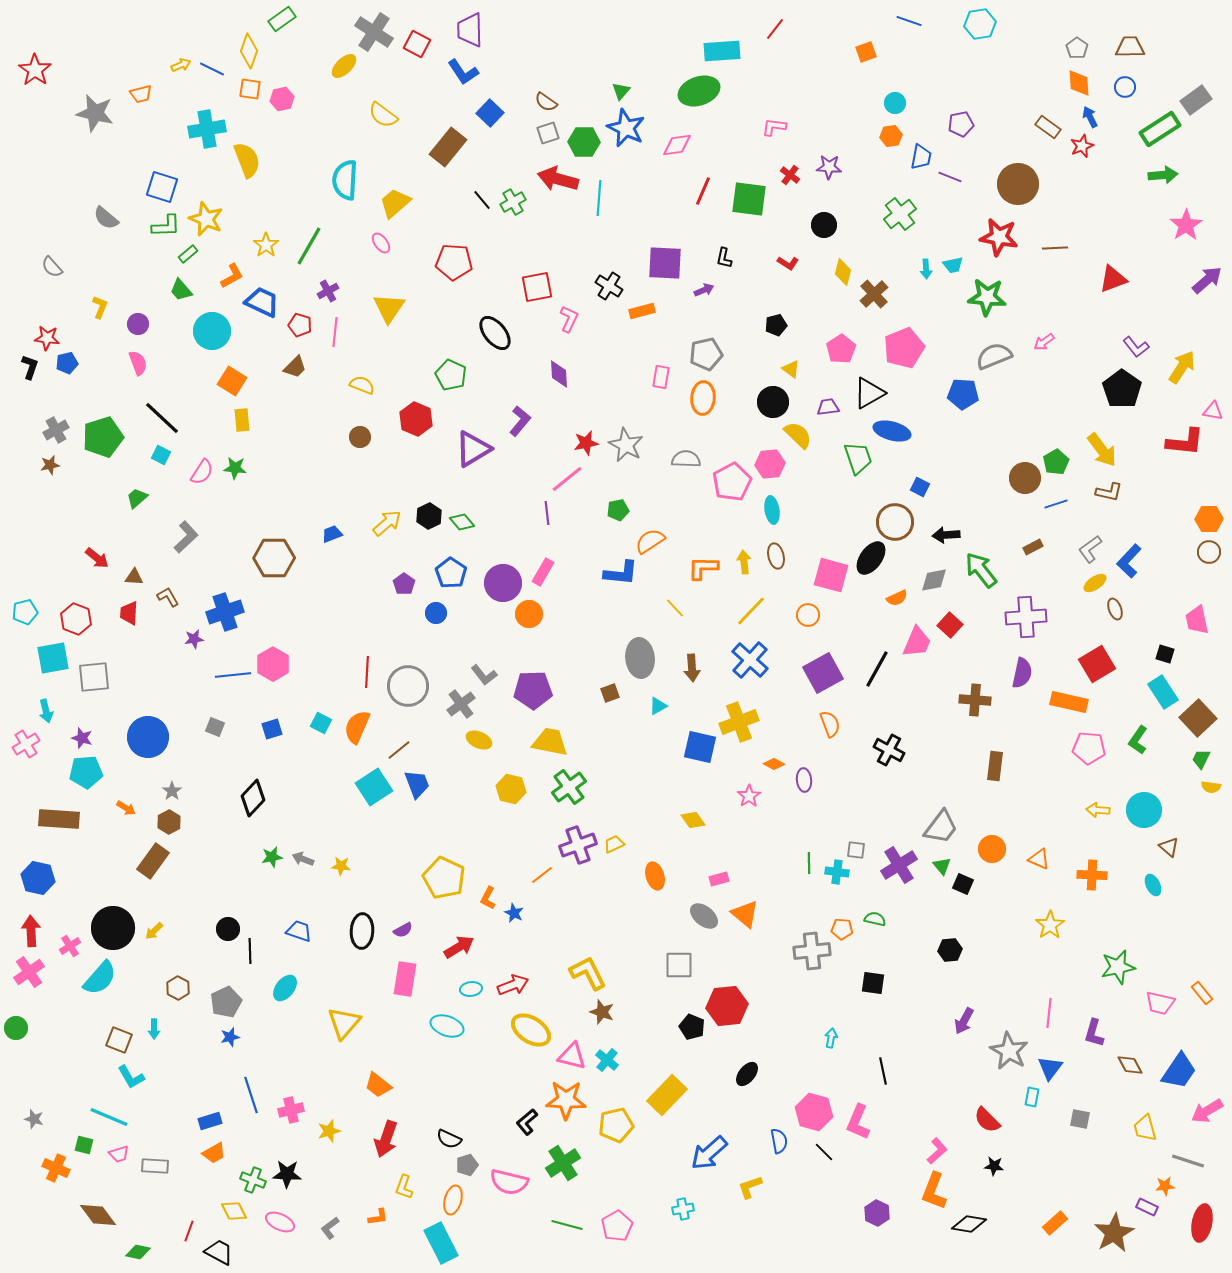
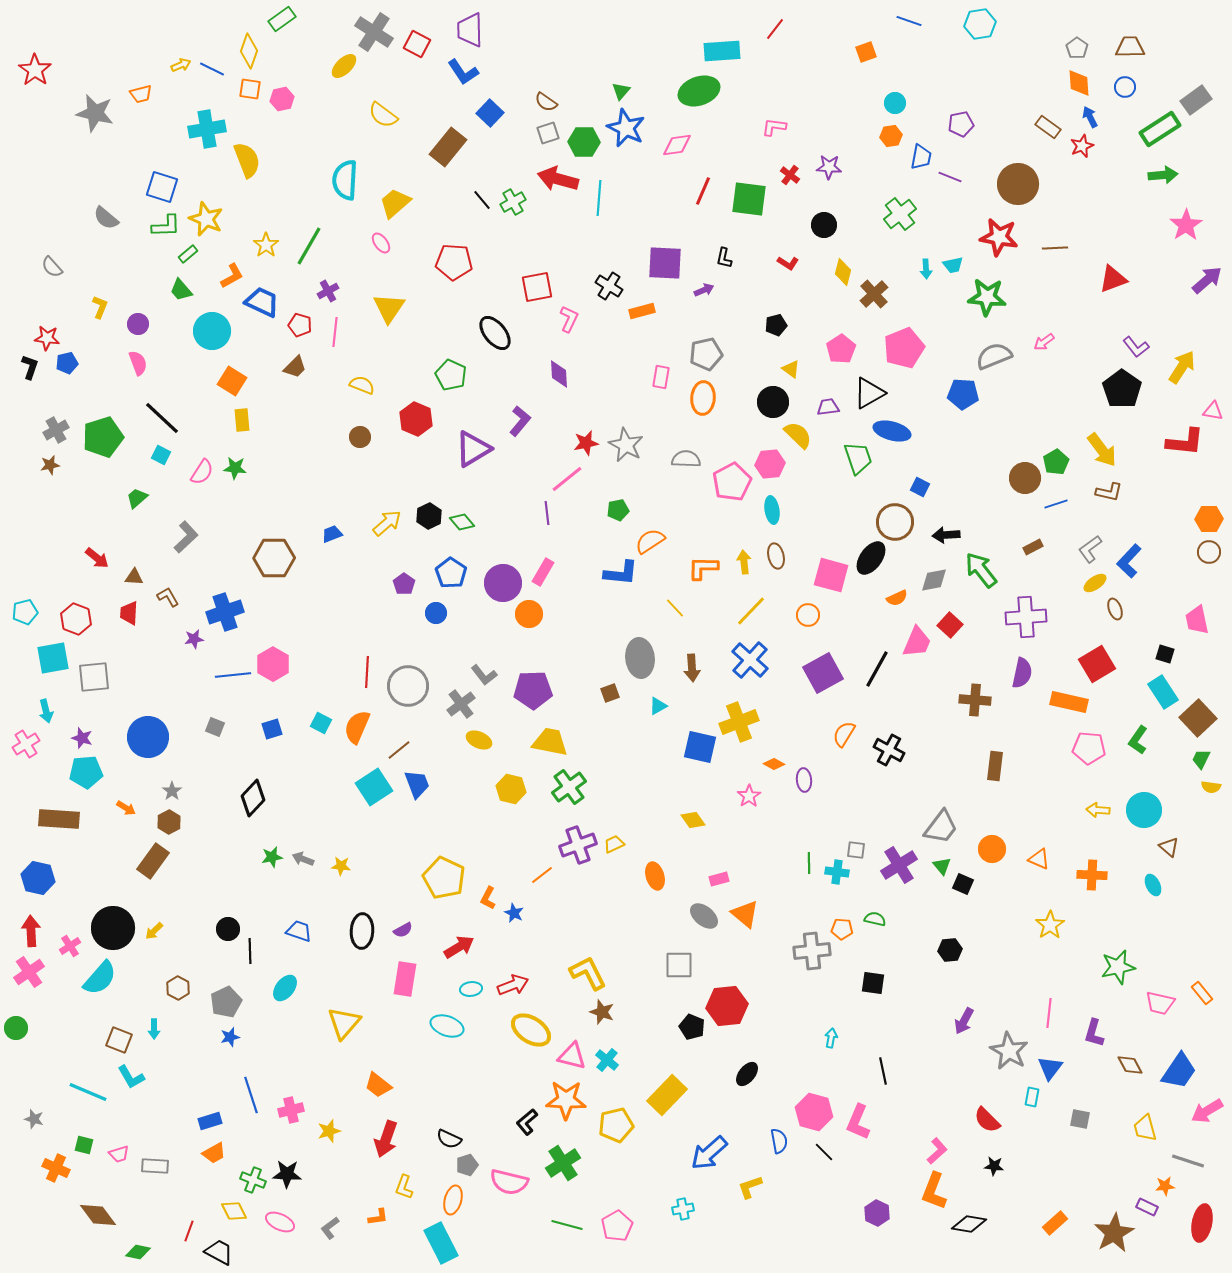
orange semicircle at (830, 724): moved 14 px right, 10 px down; rotated 128 degrees counterclockwise
cyan line at (109, 1117): moved 21 px left, 25 px up
